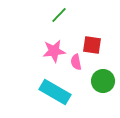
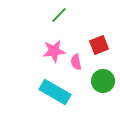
red square: moved 7 px right; rotated 30 degrees counterclockwise
